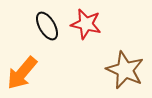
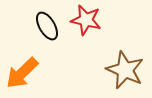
red star: moved 4 px up
orange arrow: rotated 6 degrees clockwise
